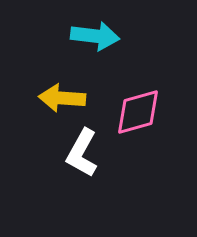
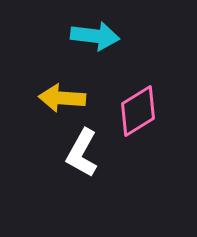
pink diamond: moved 1 px up; rotated 16 degrees counterclockwise
